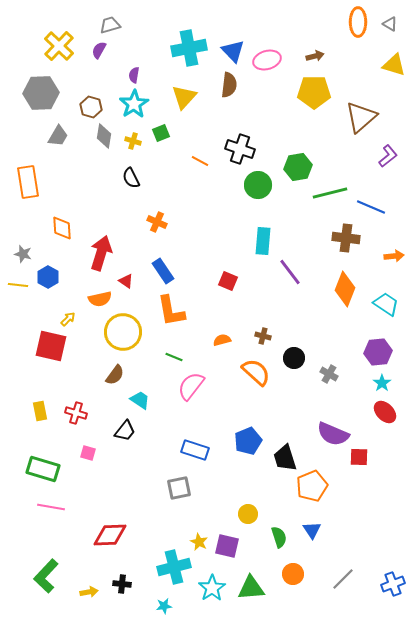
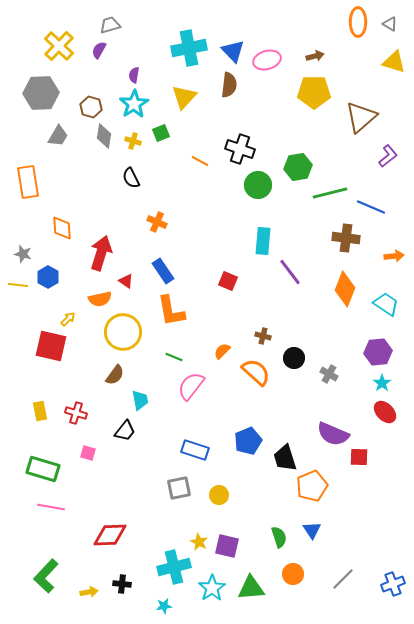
yellow triangle at (394, 65): moved 3 px up
orange semicircle at (222, 340): moved 11 px down; rotated 30 degrees counterclockwise
cyan trapezoid at (140, 400): rotated 45 degrees clockwise
yellow circle at (248, 514): moved 29 px left, 19 px up
